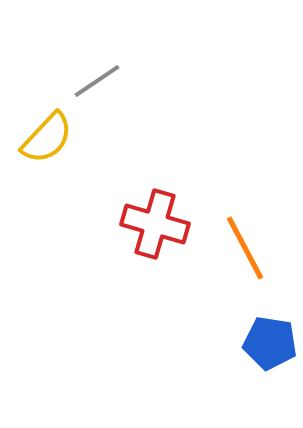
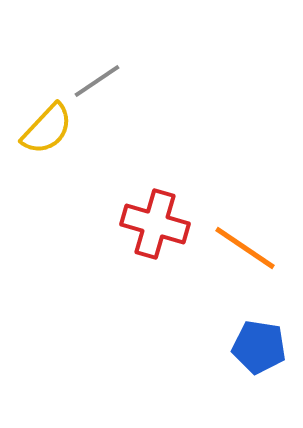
yellow semicircle: moved 9 px up
orange line: rotated 28 degrees counterclockwise
blue pentagon: moved 11 px left, 4 px down
